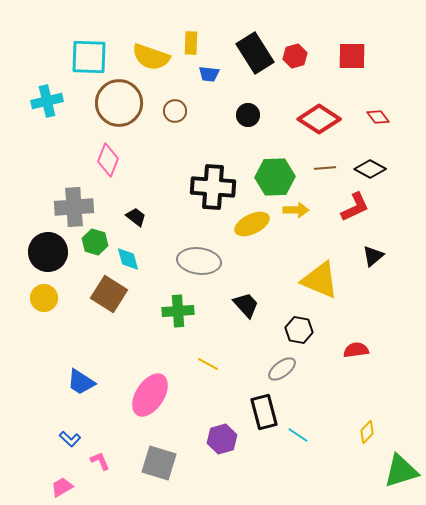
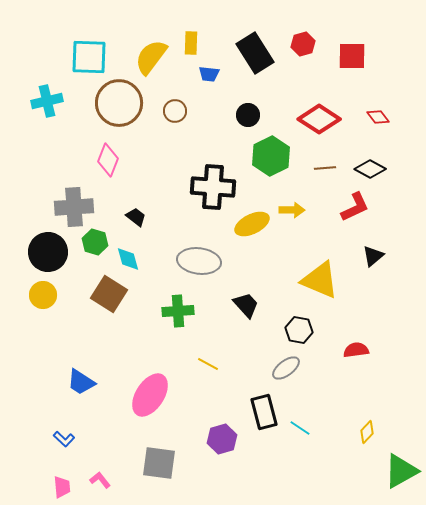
red hexagon at (295, 56): moved 8 px right, 12 px up
yellow semicircle at (151, 57): rotated 108 degrees clockwise
green hexagon at (275, 177): moved 4 px left, 21 px up; rotated 24 degrees counterclockwise
yellow arrow at (296, 210): moved 4 px left
yellow circle at (44, 298): moved 1 px left, 3 px up
gray ellipse at (282, 369): moved 4 px right, 1 px up
cyan line at (298, 435): moved 2 px right, 7 px up
blue L-shape at (70, 439): moved 6 px left
pink L-shape at (100, 461): moved 19 px down; rotated 15 degrees counterclockwise
gray square at (159, 463): rotated 9 degrees counterclockwise
green triangle at (401, 471): rotated 12 degrees counterclockwise
pink trapezoid at (62, 487): rotated 115 degrees clockwise
